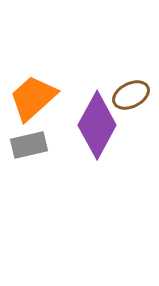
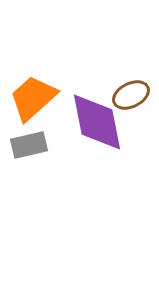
purple diamond: moved 3 px up; rotated 40 degrees counterclockwise
